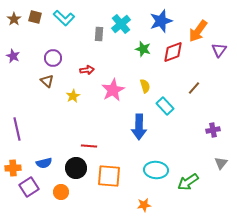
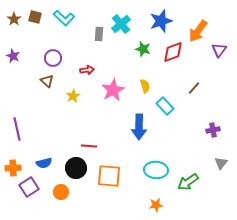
orange star: moved 12 px right
